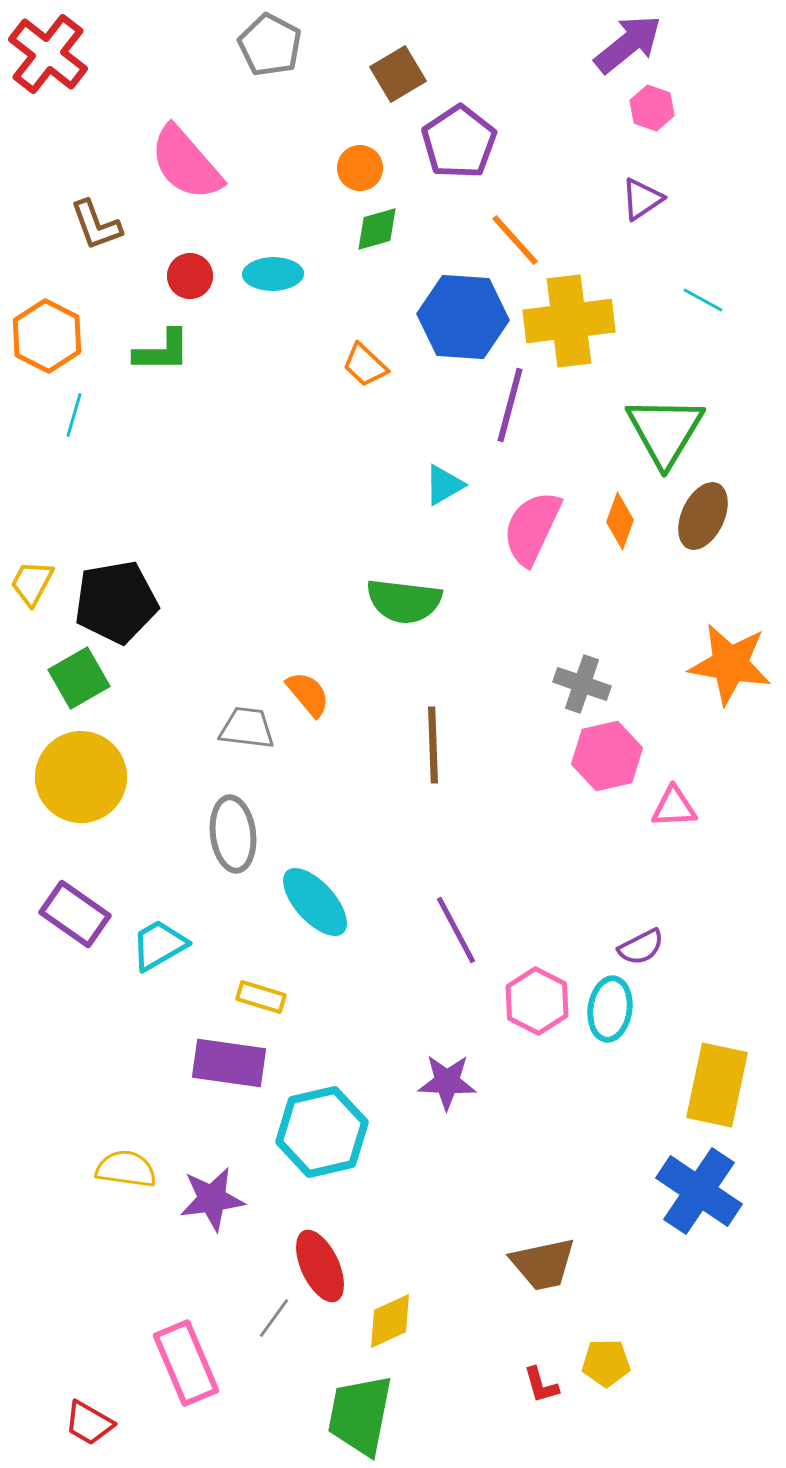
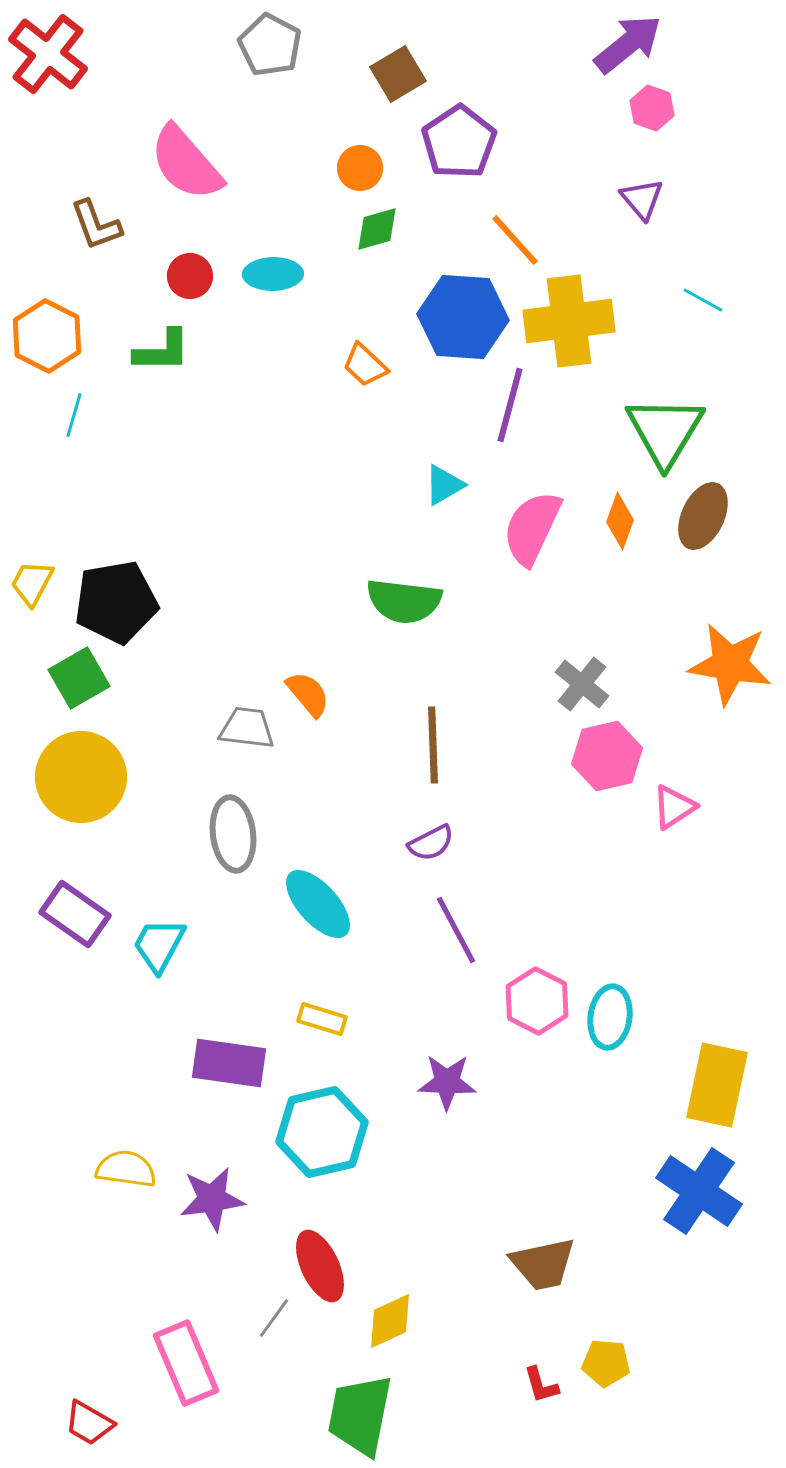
purple triangle at (642, 199): rotated 36 degrees counterclockwise
gray cross at (582, 684): rotated 20 degrees clockwise
pink triangle at (674, 807): rotated 30 degrees counterclockwise
cyan ellipse at (315, 902): moved 3 px right, 2 px down
cyan trapezoid at (159, 945): rotated 32 degrees counterclockwise
purple semicircle at (641, 947): moved 210 px left, 104 px up
yellow rectangle at (261, 997): moved 61 px right, 22 px down
cyan ellipse at (610, 1009): moved 8 px down
yellow pentagon at (606, 1363): rotated 6 degrees clockwise
